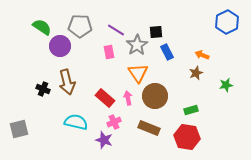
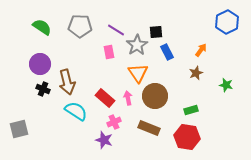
purple circle: moved 20 px left, 18 px down
orange arrow: moved 1 px left, 5 px up; rotated 104 degrees clockwise
green star: rotated 24 degrees clockwise
cyan semicircle: moved 11 px up; rotated 20 degrees clockwise
